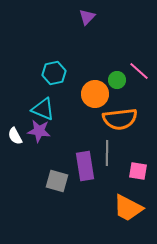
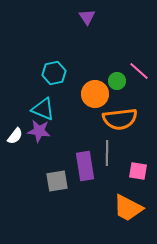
purple triangle: rotated 18 degrees counterclockwise
green circle: moved 1 px down
white semicircle: rotated 114 degrees counterclockwise
gray square: rotated 25 degrees counterclockwise
